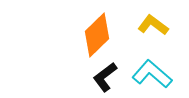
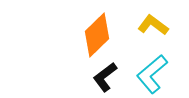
cyan L-shape: rotated 81 degrees counterclockwise
